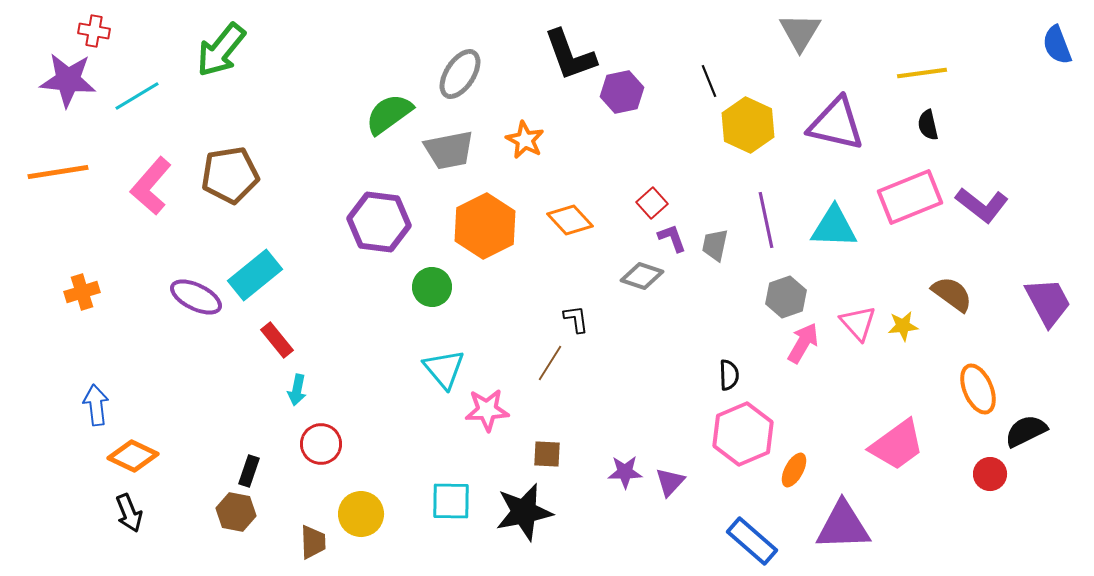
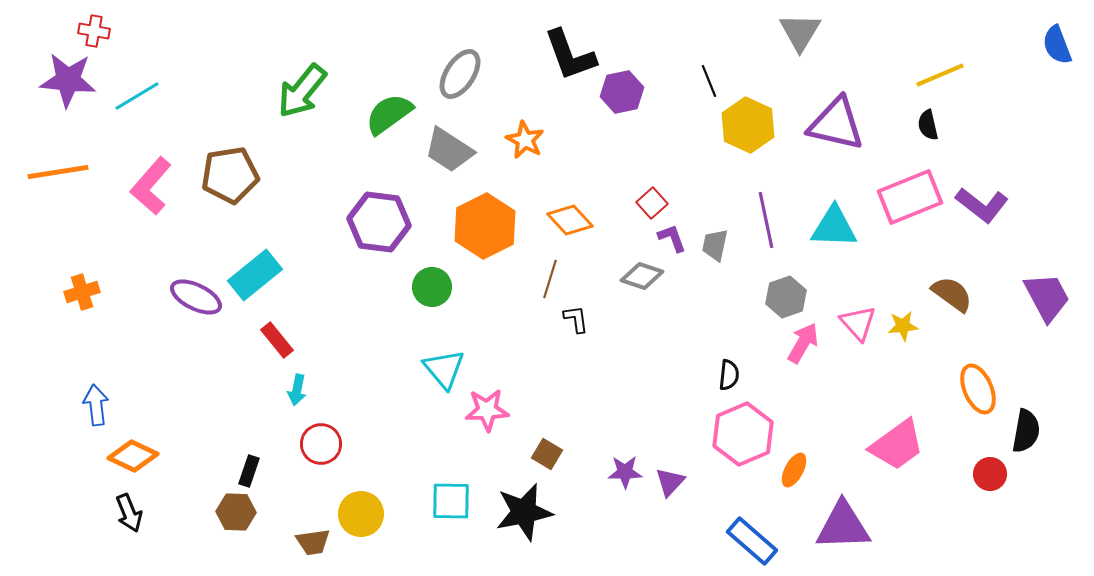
green arrow at (221, 50): moved 81 px right, 41 px down
yellow line at (922, 73): moved 18 px right, 2 px down; rotated 15 degrees counterclockwise
gray trapezoid at (449, 150): rotated 44 degrees clockwise
purple trapezoid at (1048, 302): moved 1 px left, 5 px up
brown line at (550, 363): moved 84 px up; rotated 15 degrees counterclockwise
black semicircle at (729, 375): rotated 8 degrees clockwise
black semicircle at (1026, 431): rotated 126 degrees clockwise
brown square at (547, 454): rotated 28 degrees clockwise
brown hexagon at (236, 512): rotated 9 degrees counterclockwise
brown trapezoid at (313, 542): rotated 84 degrees clockwise
